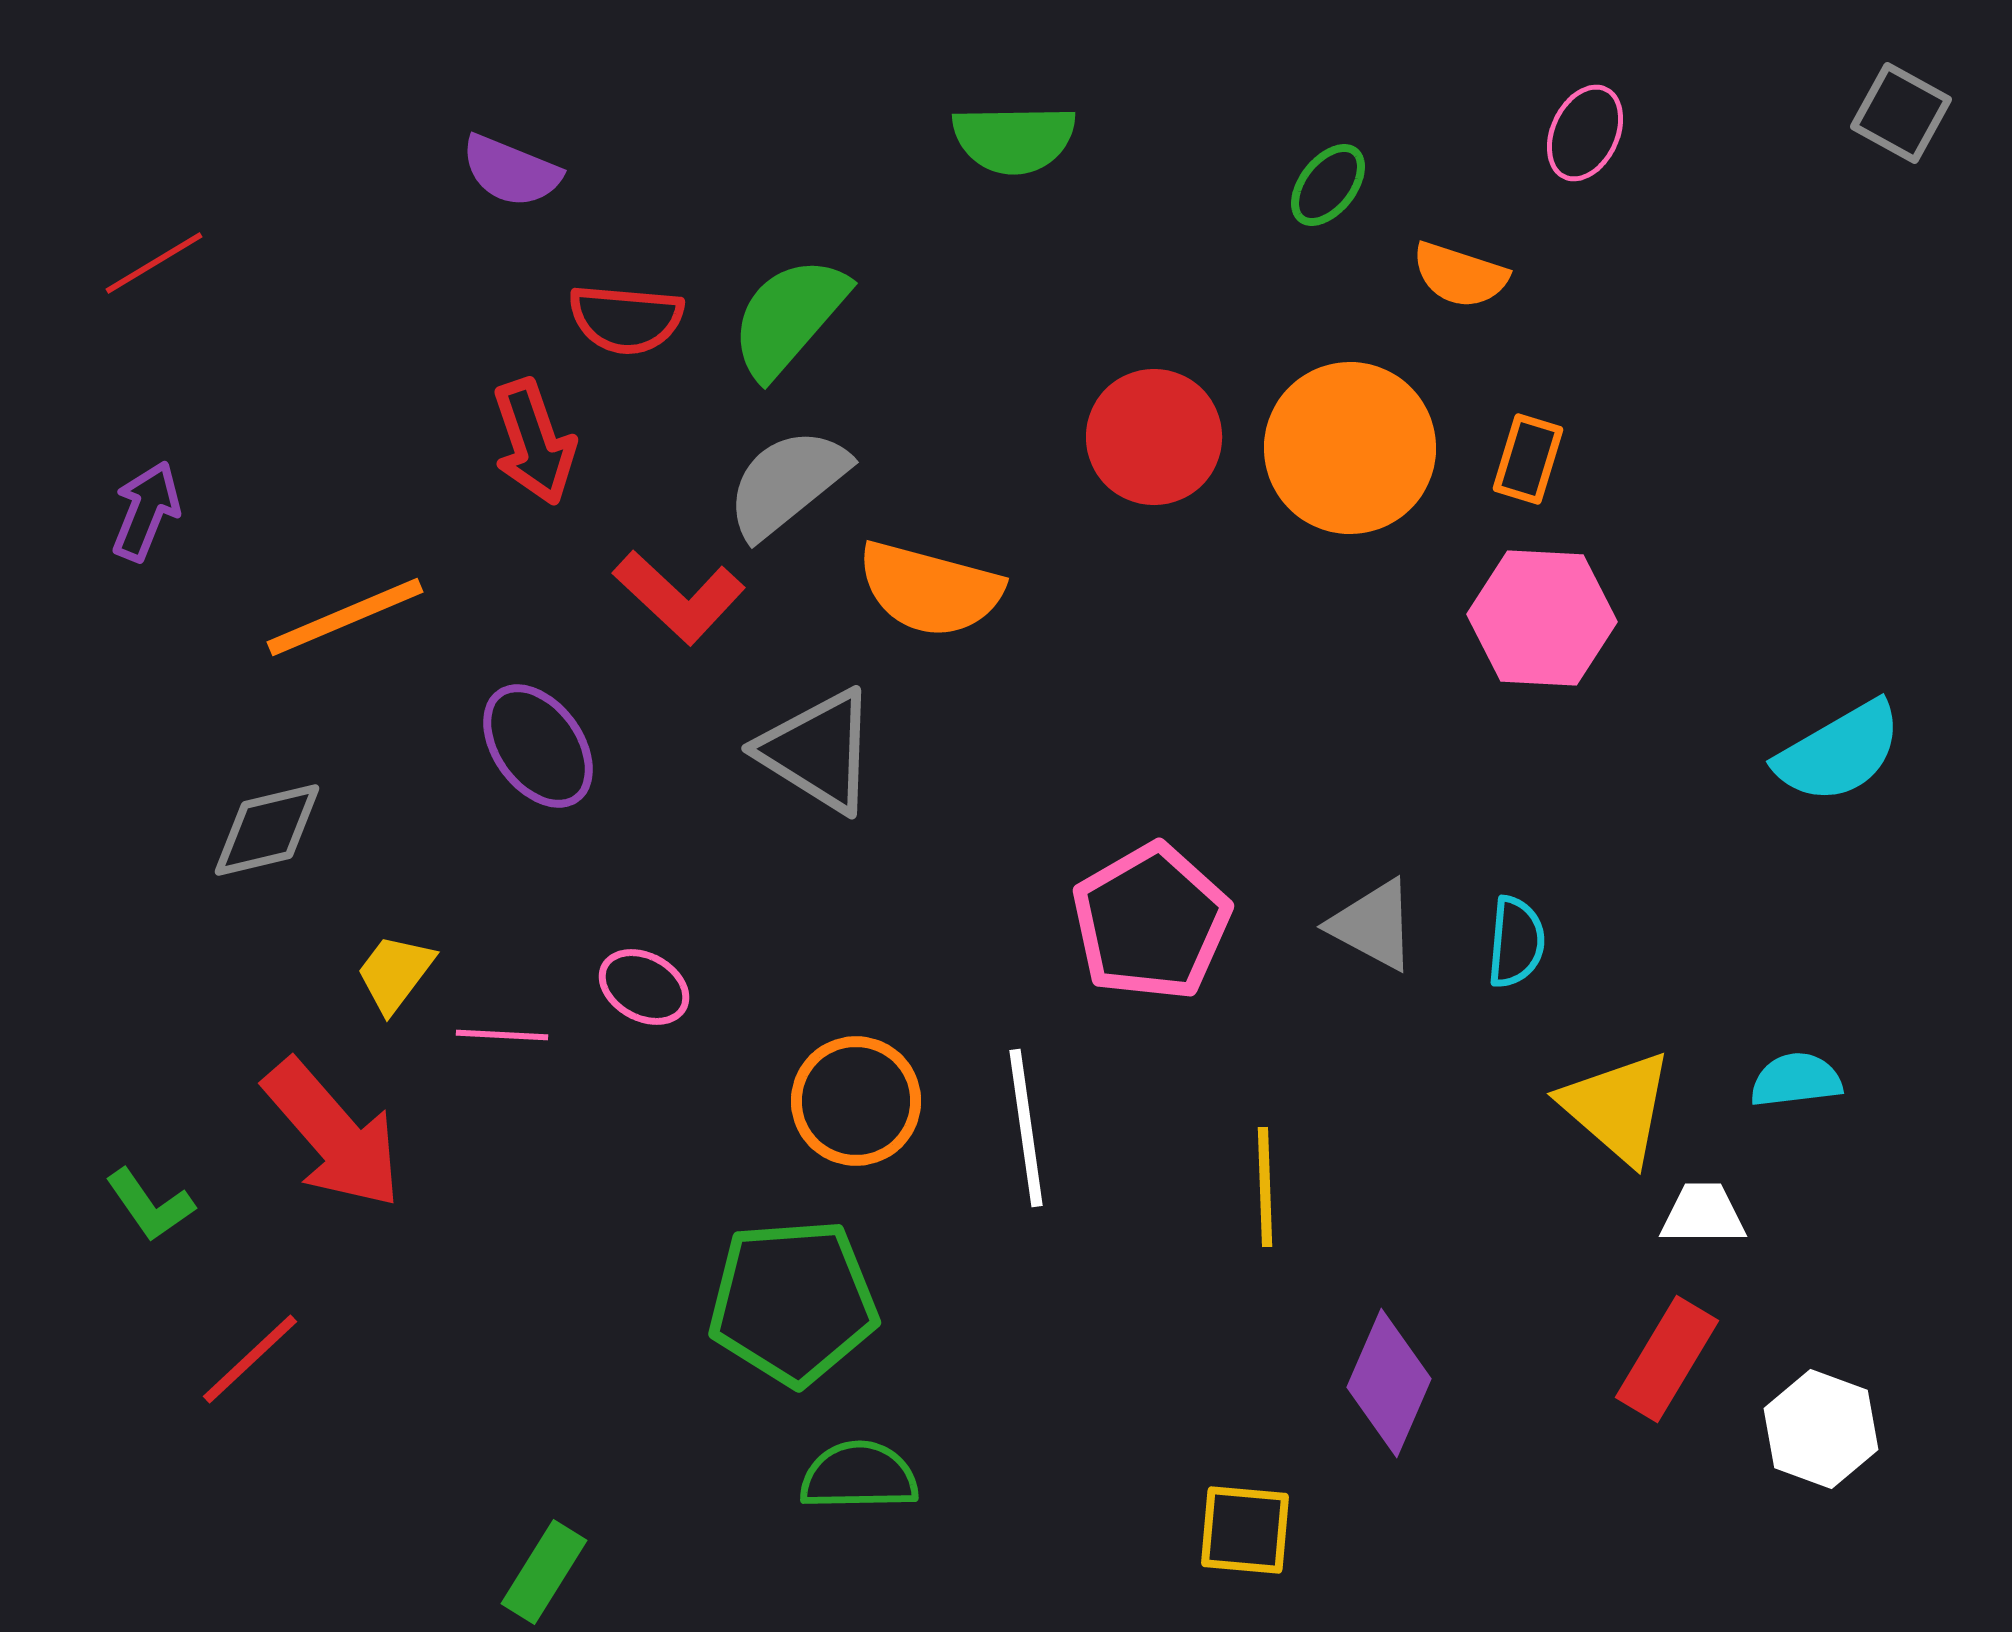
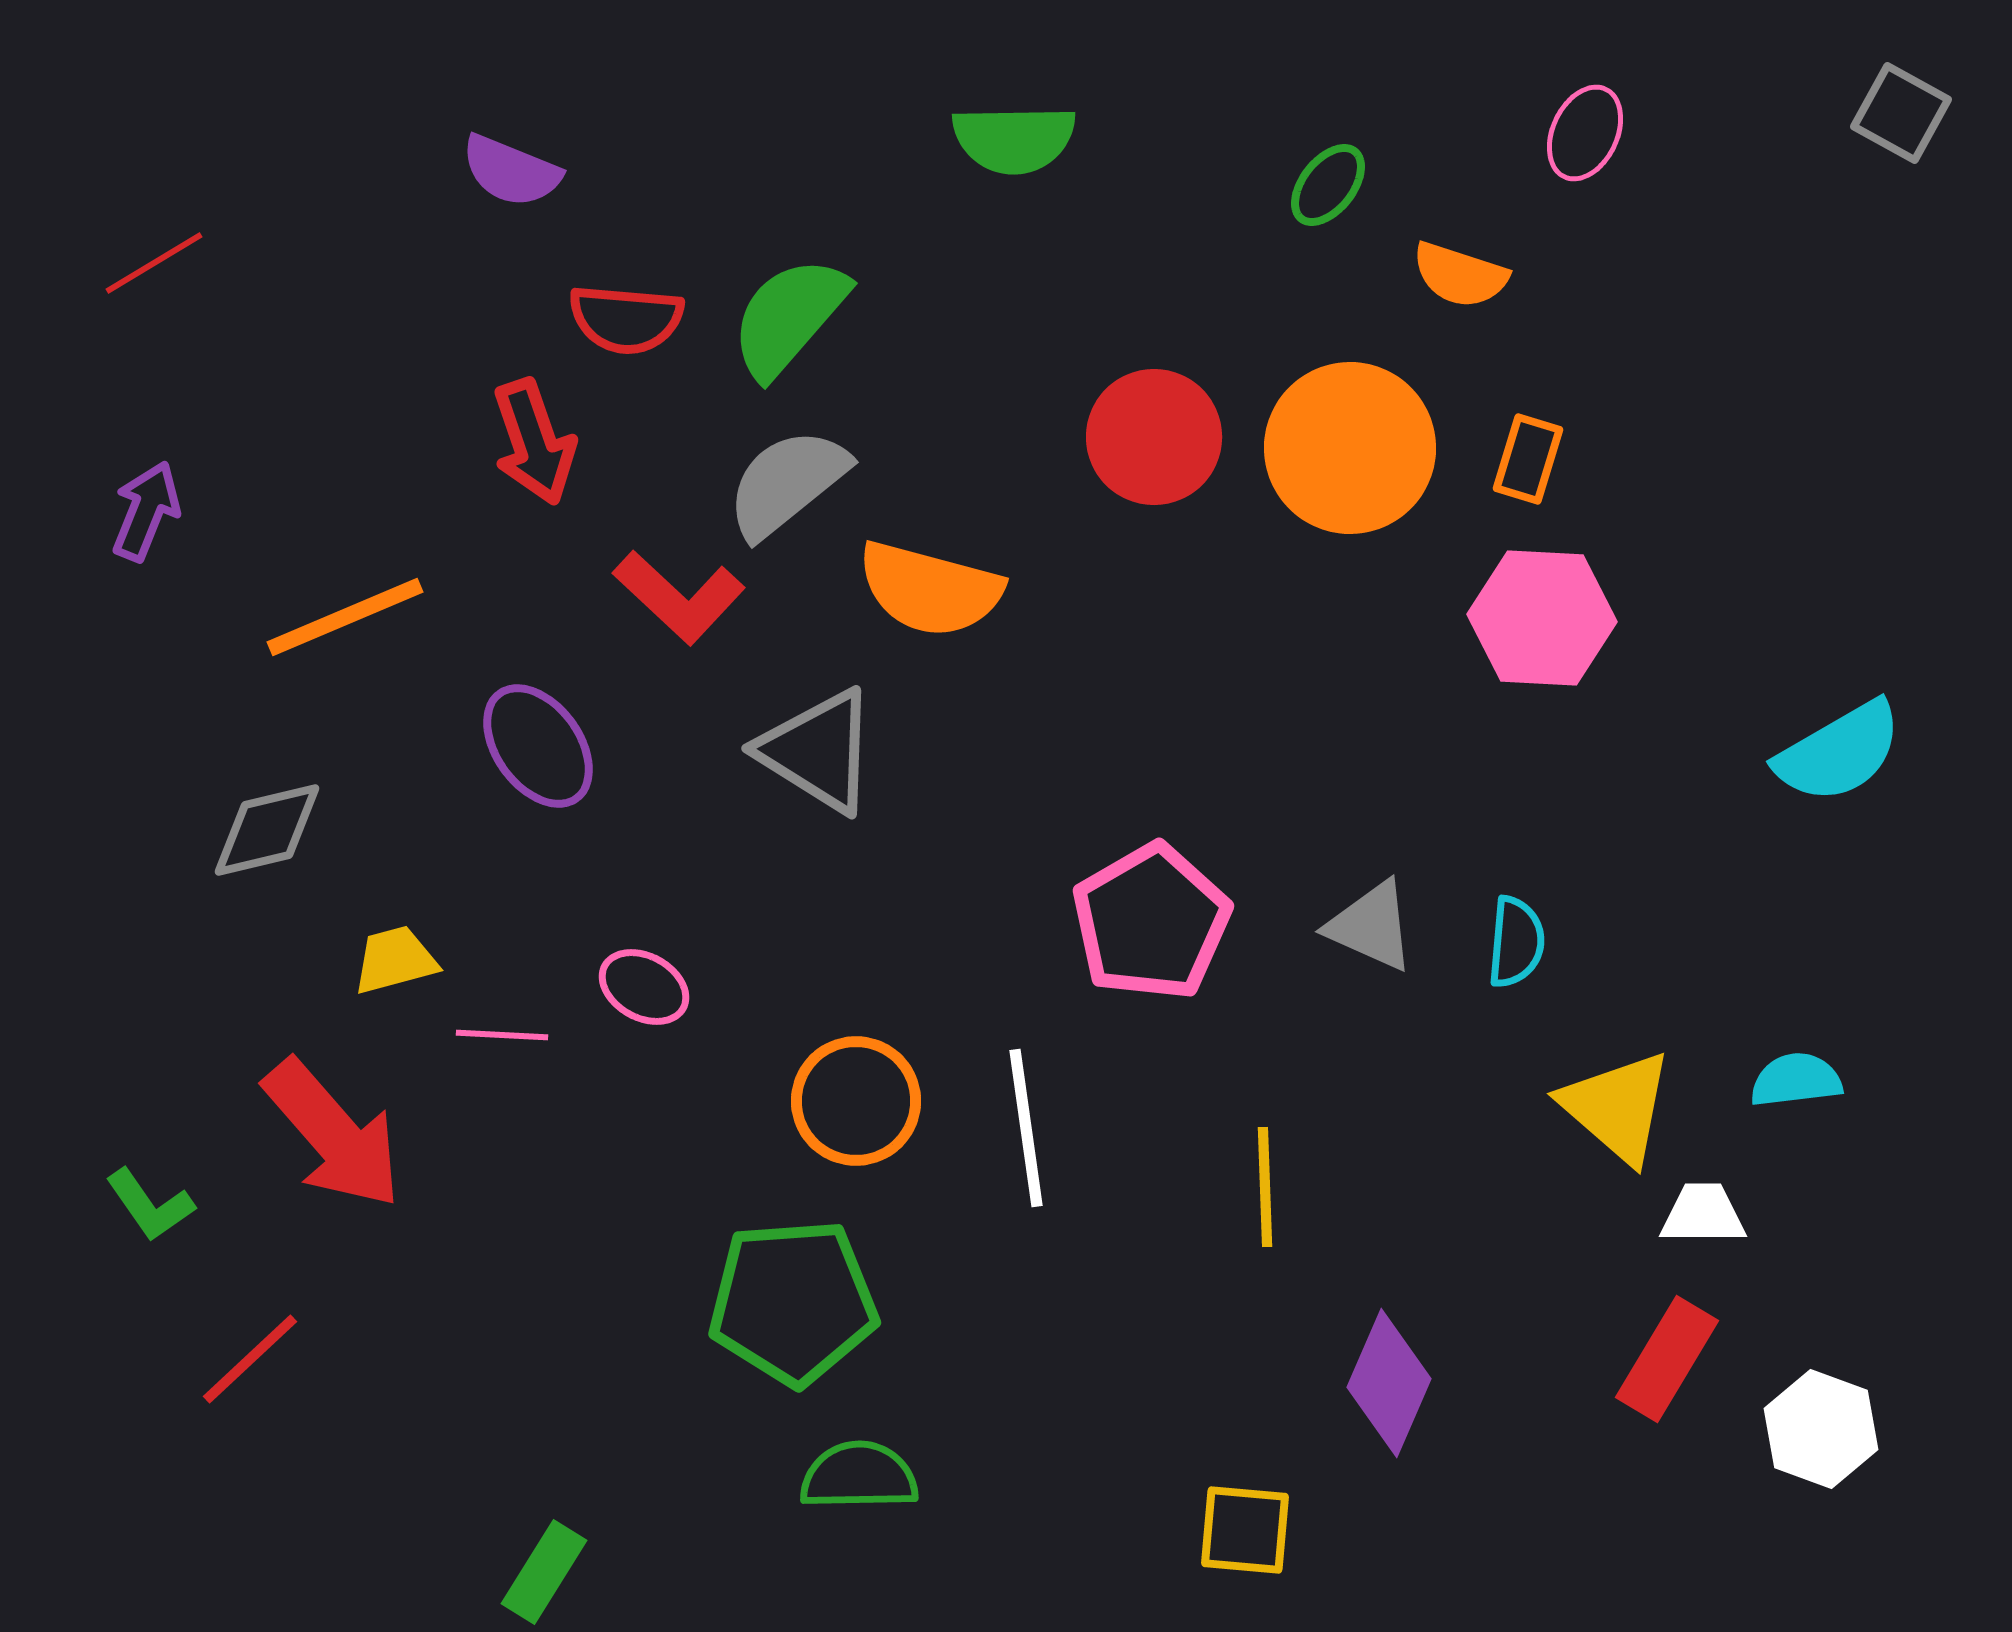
gray triangle at (1373, 925): moved 2 px left, 1 px down; rotated 4 degrees counterclockwise
yellow trapezoid at (395, 973): moved 13 px up; rotated 38 degrees clockwise
